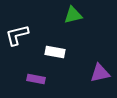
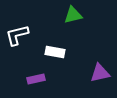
purple rectangle: rotated 24 degrees counterclockwise
